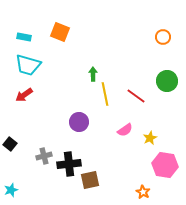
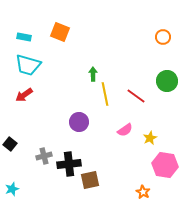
cyan star: moved 1 px right, 1 px up
